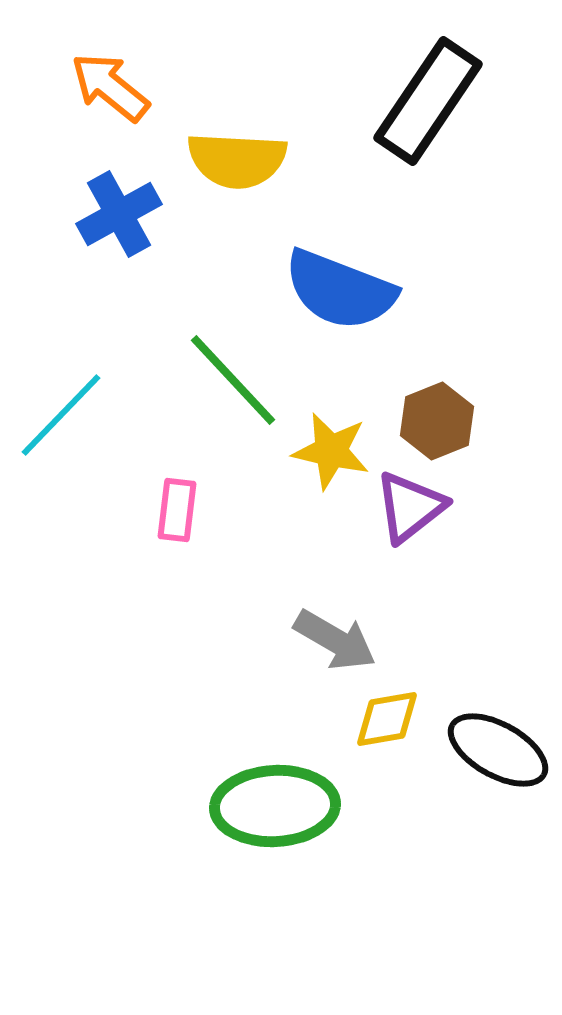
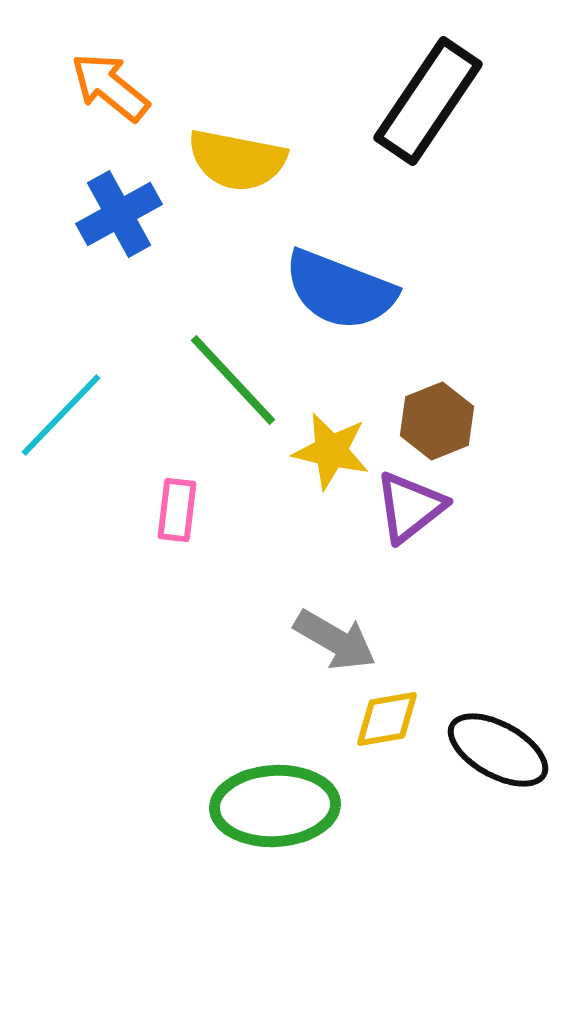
yellow semicircle: rotated 8 degrees clockwise
